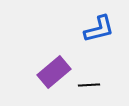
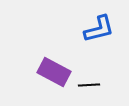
purple rectangle: rotated 68 degrees clockwise
